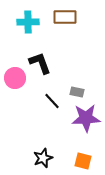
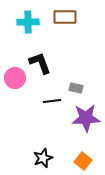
gray rectangle: moved 1 px left, 4 px up
black line: rotated 54 degrees counterclockwise
orange square: rotated 24 degrees clockwise
